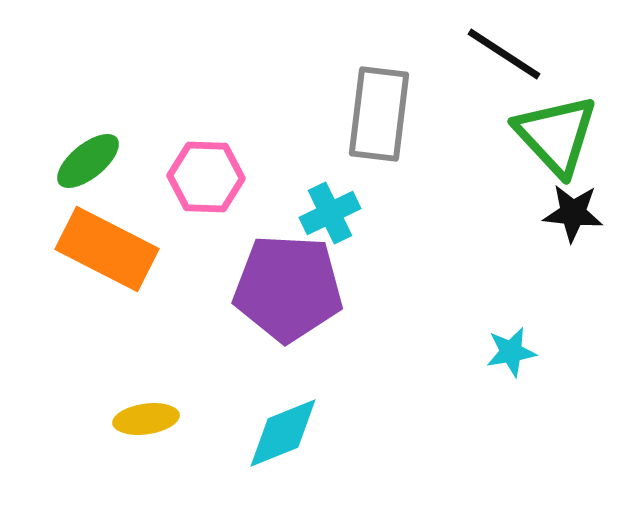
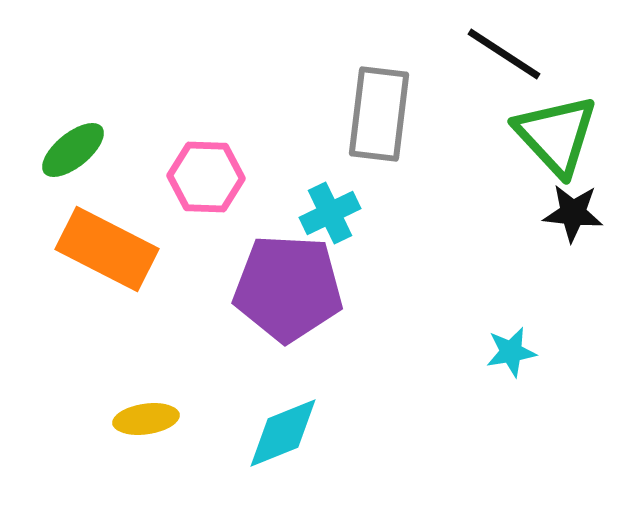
green ellipse: moved 15 px left, 11 px up
